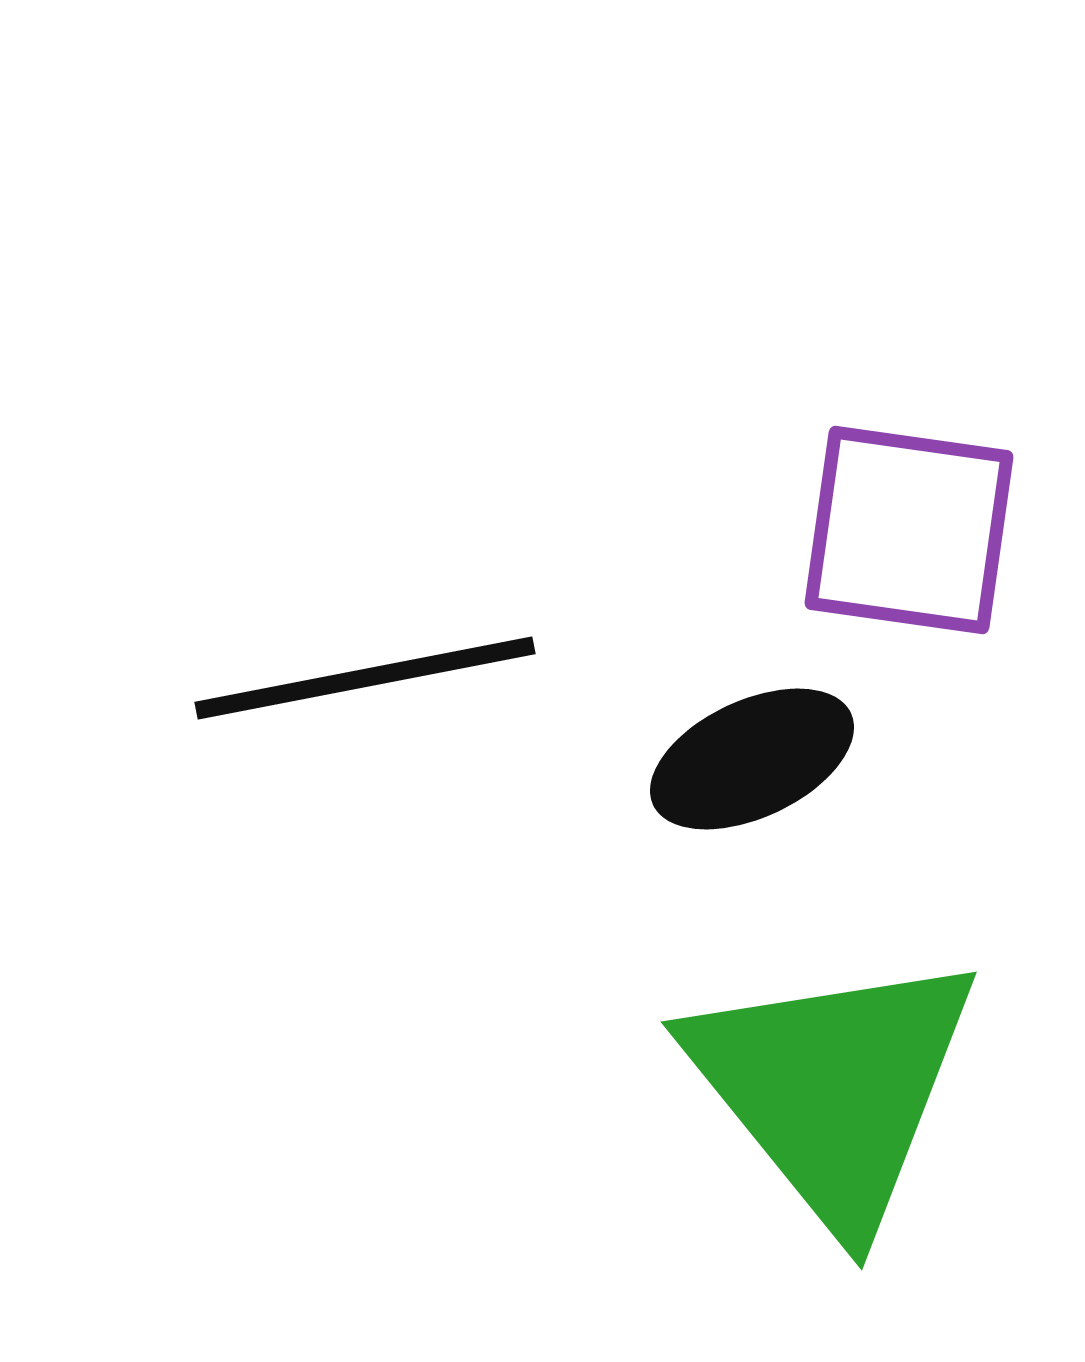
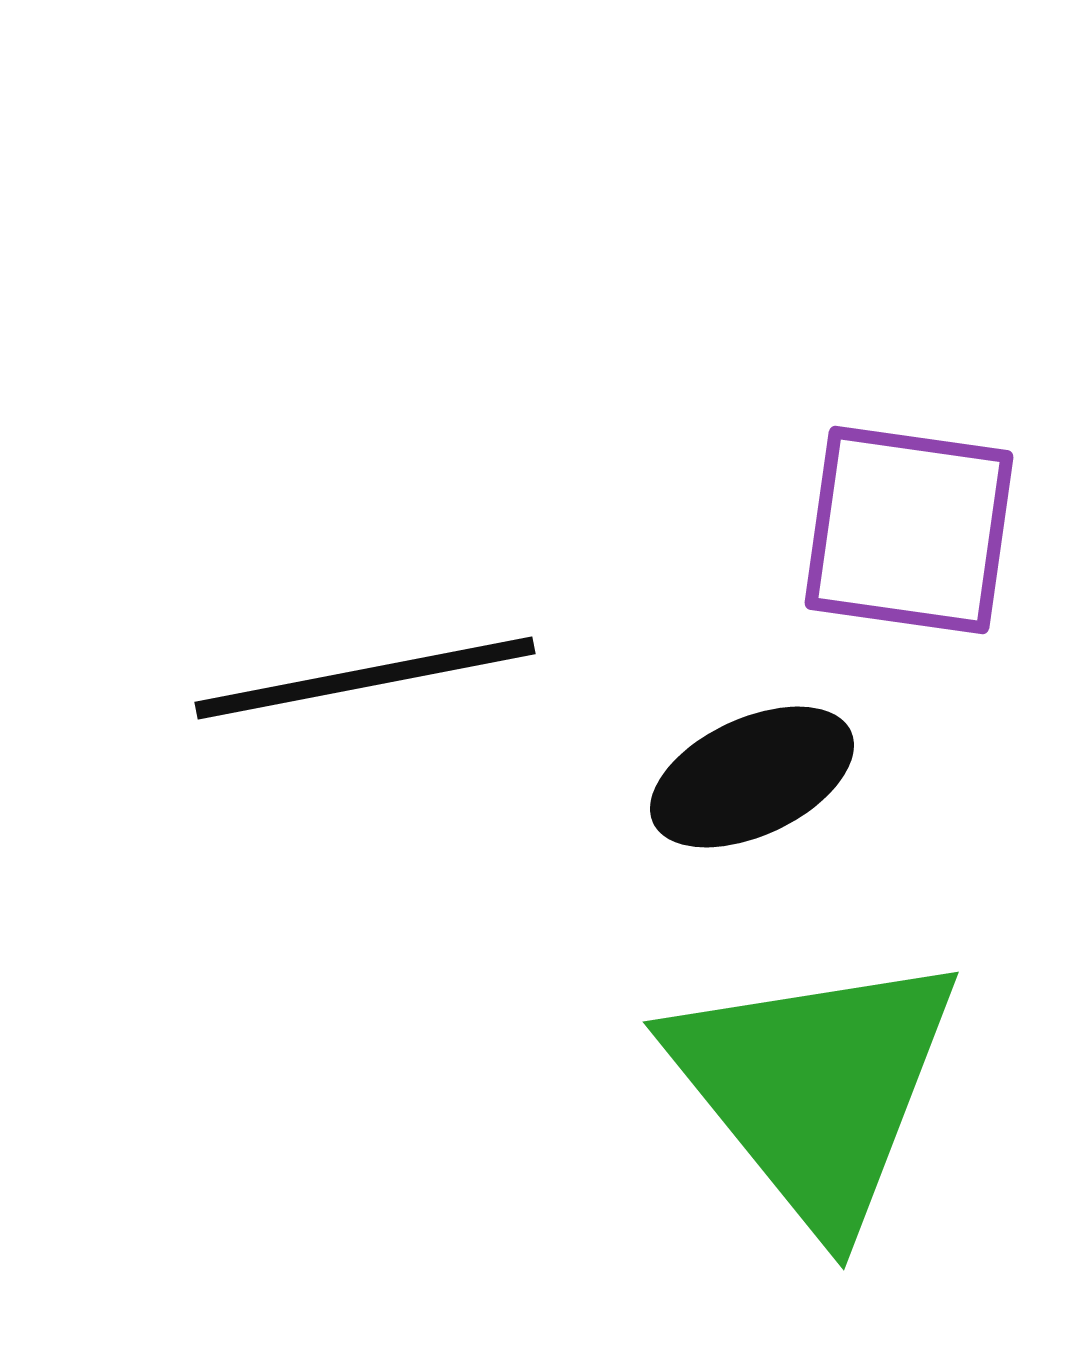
black ellipse: moved 18 px down
green triangle: moved 18 px left
